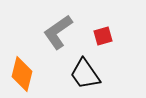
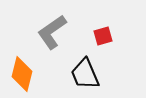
gray L-shape: moved 6 px left
black trapezoid: rotated 12 degrees clockwise
